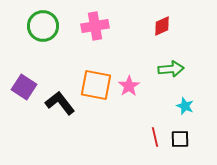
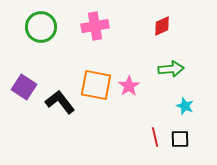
green circle: moved 2 px left, 1 px down
black L-shape: moved 1 px up
